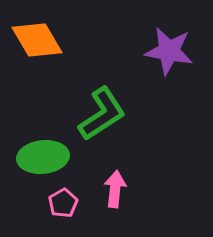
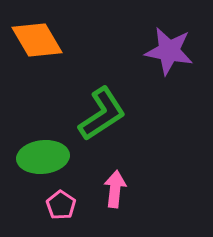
pink pentagon: moved 2 px left, 2 px down; rotated 8 degrees counterclockwise
